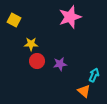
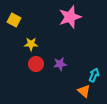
red circle: moved 1 px left, 3 px down
